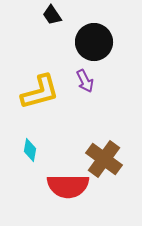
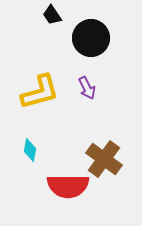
black circle: moved 3 px left, 4 px up
purple arrow: moved 2 px right, 7 px down
